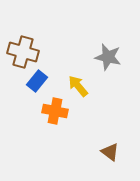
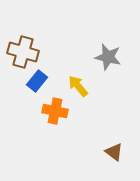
brown triangle: moved 4 px right
